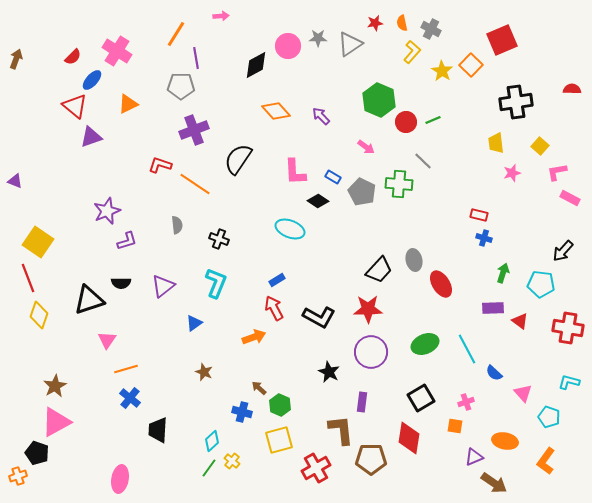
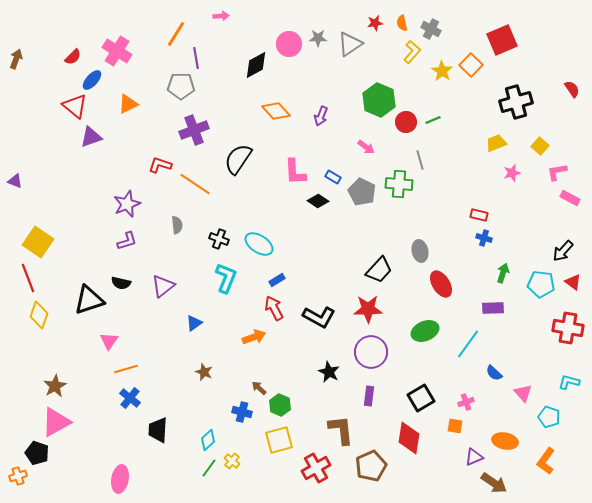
pink circle at (288, 46): moved 1 px right, 2 px up
red semicircle at (572, 89): rotated 54 degrees clockwise
black cross at (516, 102): rotated 8 degrees counterclockwise
purple arrow at (321, 116): rotated 114 degrees counterclockwise
yellow trapezoid at (496, 143): rotated 75 degrees clockwise
gray line at (423, 161): moved 3 px left, 1 px up; rotated 30 degrees clockwise
purple star at (107, 211): moved 20 px right, 7 px up
cyan ellipse at (290, 229): moved 31 px left, 15 px down; rotated 12 degrees clockwise
gray ellipse at (414, 260): moved 6 px right, 9 px up
black semicircle at (121, 283): rotated 12 degrees clockwise
cyan L-shape at (216, 283): moved 10 px right, 5 px up
red triangle at (520, 321): moved 53 px right, 39 px up
pink triangle at (107, 340): moved 2 px right, 1 px down
green ellipse at (425, 344): moved 13 px up
cyan line at (467, 349): moved 1 px right, 5 px up; rotated 64 degrees clockwise
purple rectangle at (362, 402): moved 7 px right, 6 px up
cyan diamond at (212, 441): moved 4 px left, 1 px up
brown pentagon at (371, 459): moved 7 px down; rotated 24 degrees counterclockwise
